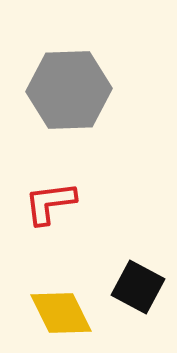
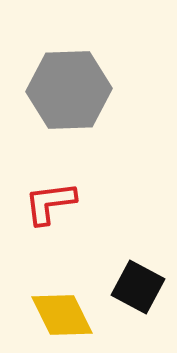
yellow diamond: moved 1 px right, 2 px down
